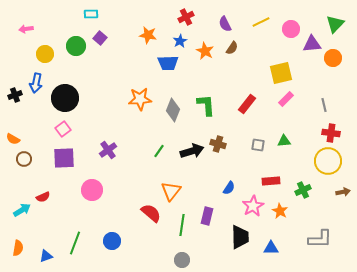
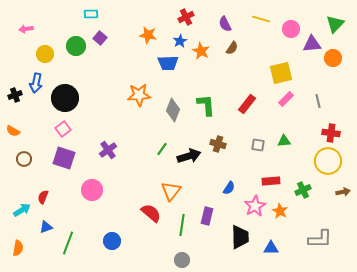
yellow line at (261, 22): moved 3 px up; rotated 42 degrees clockwise
orange star at (205, 51): moved 4 px left
orange star at (140, 99): moved 1 px left, 4 px up
gray line at (324, 105): moved 6 px left, 4 px up
orange semicircle at (13, 139): moved 8 px up
green line at (159, 151): moved 3 px right, 2 px up
black arrow at (192, 151): moved 3 px left, 5 px down
purple square at (64, 158): rotated 20 degrees clockwise
red semicircle at (43, 197): rotated 136 degrees clockwise
pink star at (253, 206): moved 2 px right
green line at (75, 243): moved 7 px left
blue triangle at (46, 256): moved 29 px up
